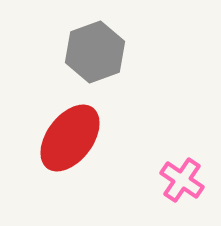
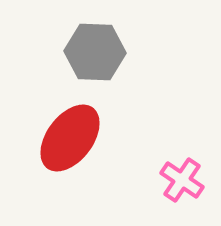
gray hexagon: rotated 22 degrees clockwise
